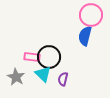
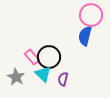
pink rectangle: rotated 42 degrees clockwise
